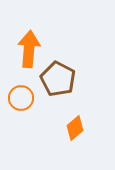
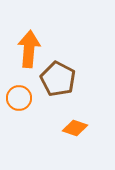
orange circle: moved 2 px left
orange diamond: rotated 60 degrees clockwise
